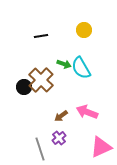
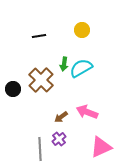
yellow circle: moved 2 px left
black line: moved 2 px left
green arrow: rotated 80 degrees clockwise
cyan semicircle: rotated 90 degrees clockwise
black circle: moved 11 px left, 2 px down
brown arrow: moved 1 px down
purple cross: moved 1 px down
gray line: rotated 15 degrees clockwise
